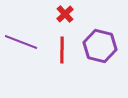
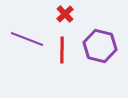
purple line: moved 6 px right, 3 px up
